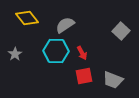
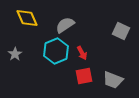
yellow diamond: rotated 15 degrees clockwise
gray square: rotated 18 degrees counterclockwise
cyan hexagon: rotated 25 degrees counterclockwise
